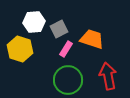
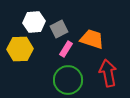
yellow hexagon: rotated 20 degrees counterclockwise
red arrow: moved 3 px up
